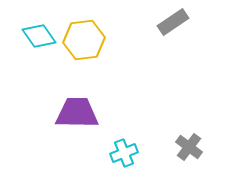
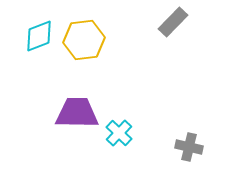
gray rectangle: rotated 12 degrees counterclockwise
cyan diamond: rotated 76 degrees counterclockwise
gray cross: rotated 24 degrees counterclockwise
cyan cross: moved 5 px left, 20 px up; rotated 24 degrees counterclockwise
